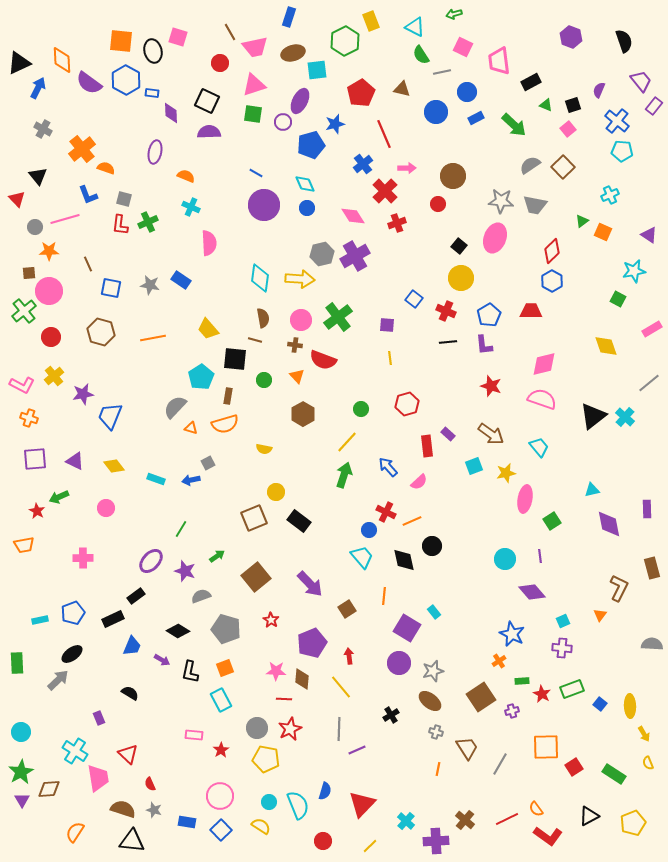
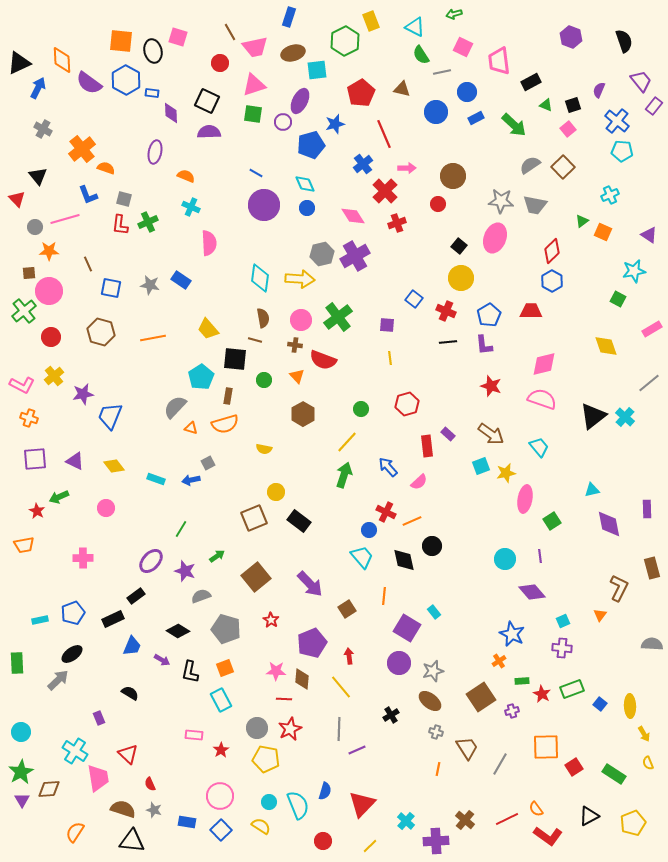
cyan square at (474, 466): moved 7 px right
